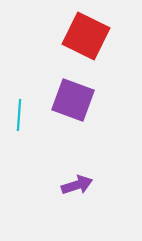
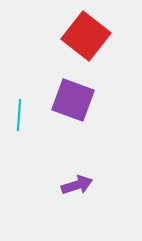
red square: rotated 12 degrees clockwise
